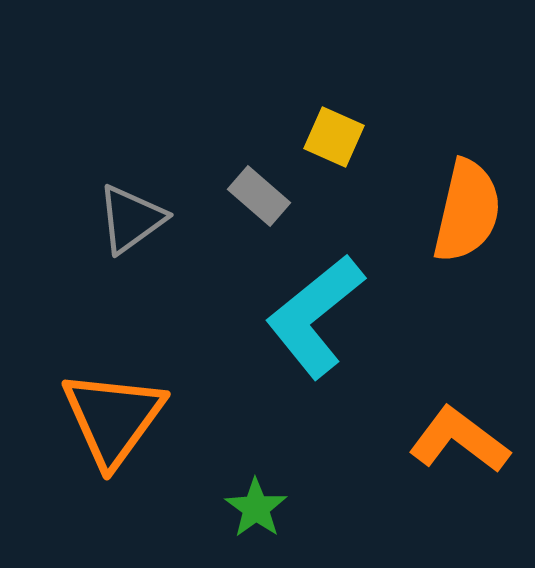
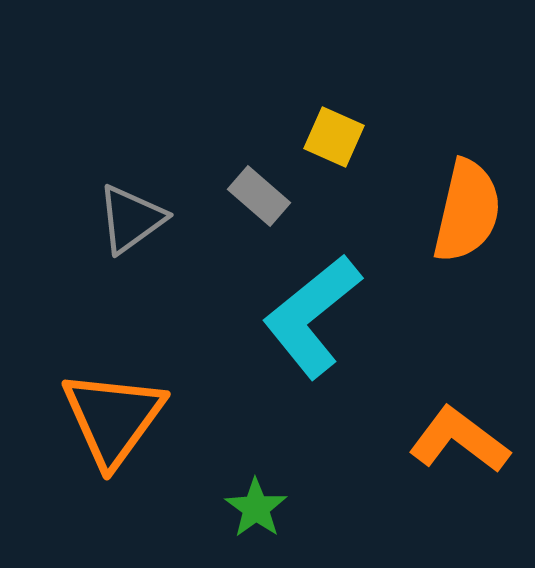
cyan L-shape: moved 3 px left
